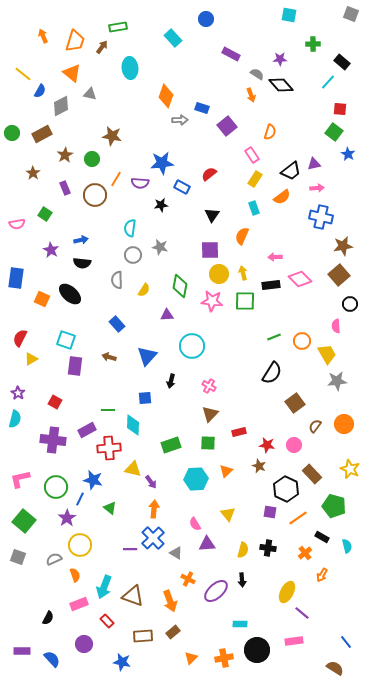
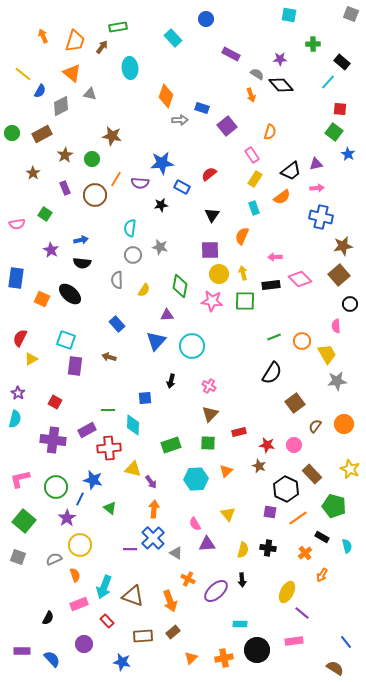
purple triangle at (314, 164): moved 2 px right
blue triangle at (147, 356): moved 9 px right, 15 px up
